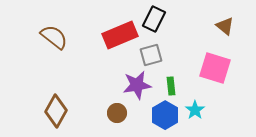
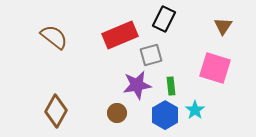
black rectangle: moved 10 px right
brown triangle: moved 2 px left; rotated 24 degrees clockwise
